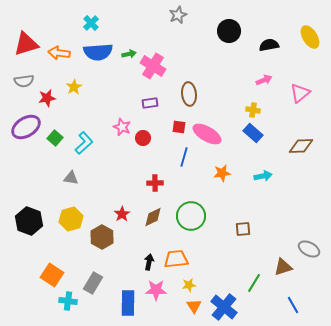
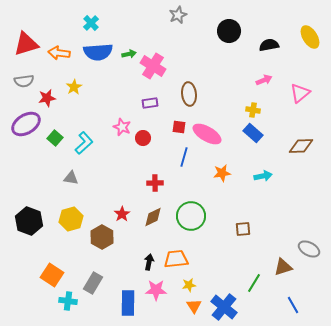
purple ellipse at (26, 127): moved 3 px up
